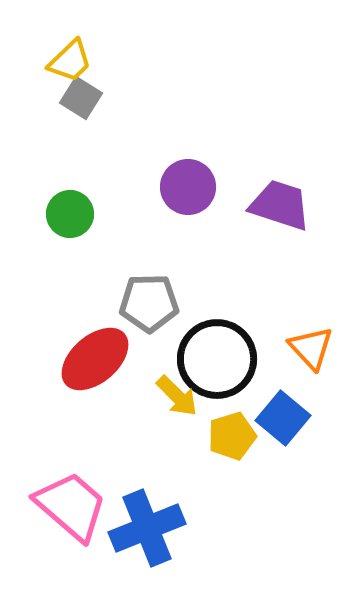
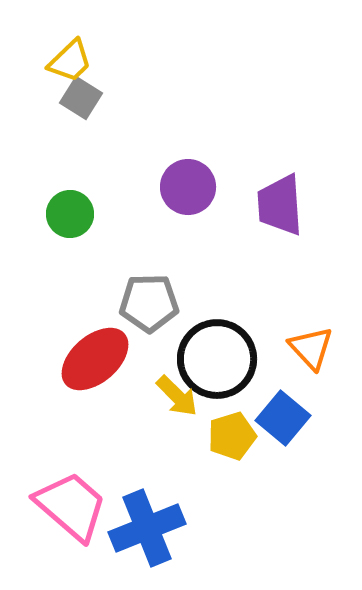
purple trapezoid: rotated 112 degrees counterclockwise
